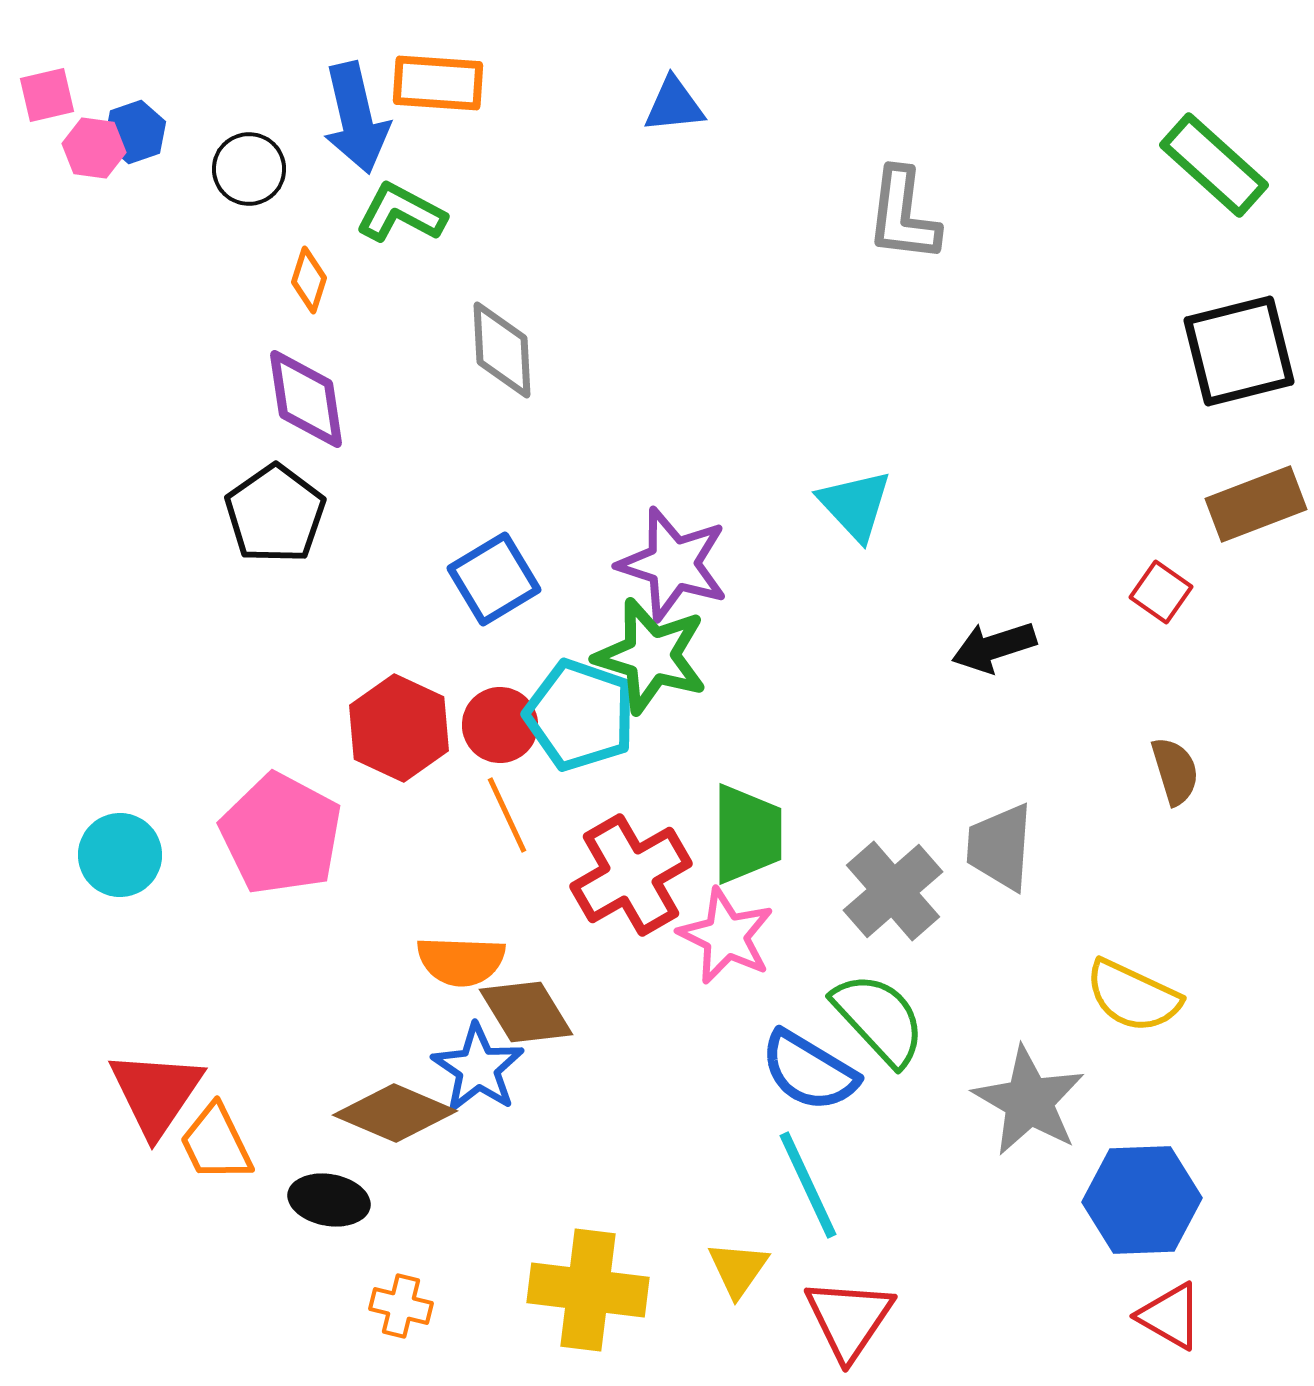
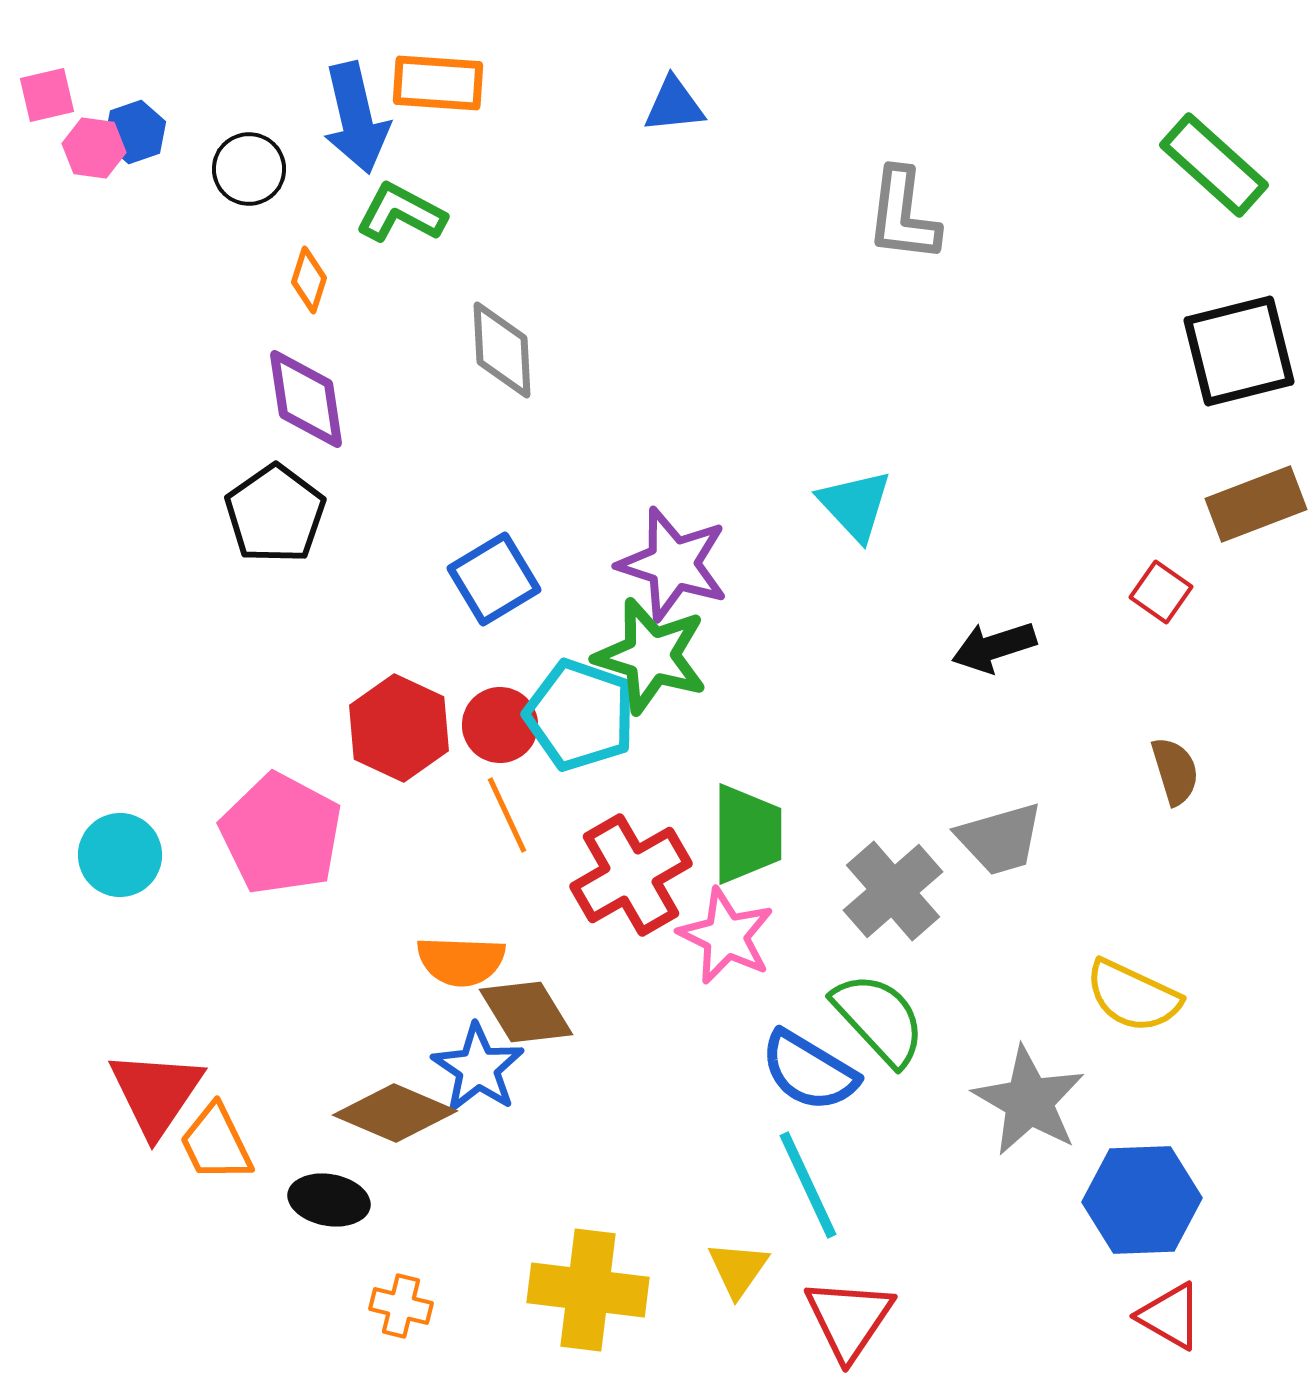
gray trapezoid at (1000, 847): moved 8 px up; rotated 110 degrees counterclockwise
